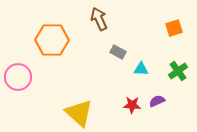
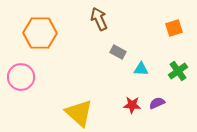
orange hexagon: moved 12 px left, 7 px up
pink circle: moved 3 px right
purple semicircle: moved 2 px down
